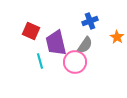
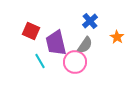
blue cross: rotated 21 degrees counterclockwise
cyan line: rotated 14 degrees counterclockwise
